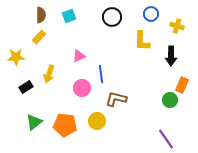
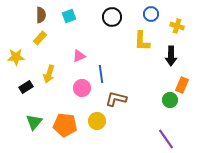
yellow rectangle: moved 1 px right, 1 px down
green triangle: rotated 12 degrees counterclockwise
